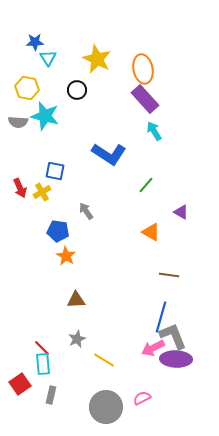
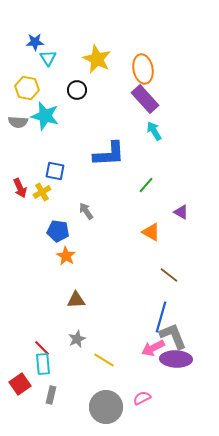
blue L-shape: rotated 36 degrees counterclockwise
brown line: rotated 30 degrees clockwise
